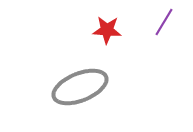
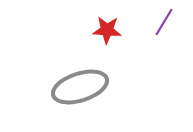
gray ellipse: rotated 4 degrees clockwise
